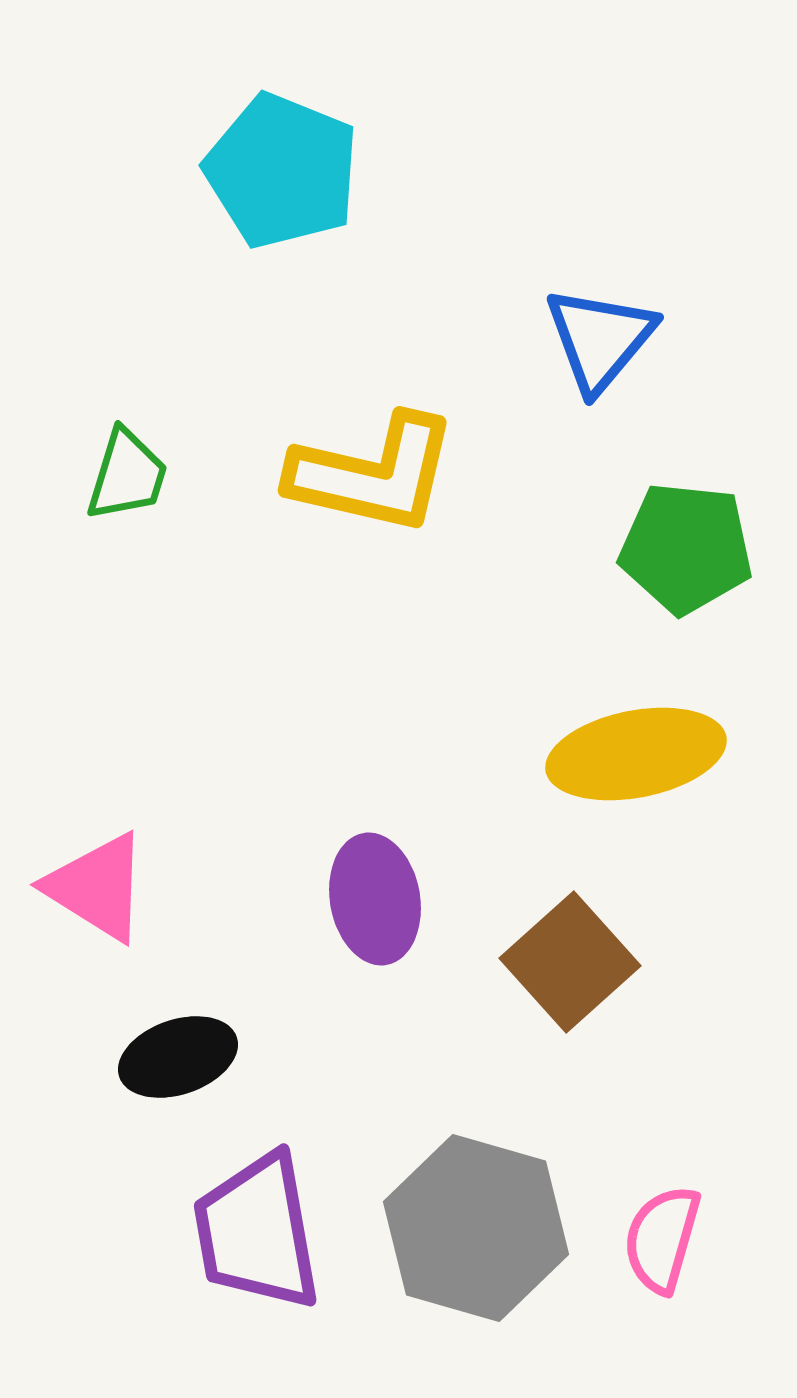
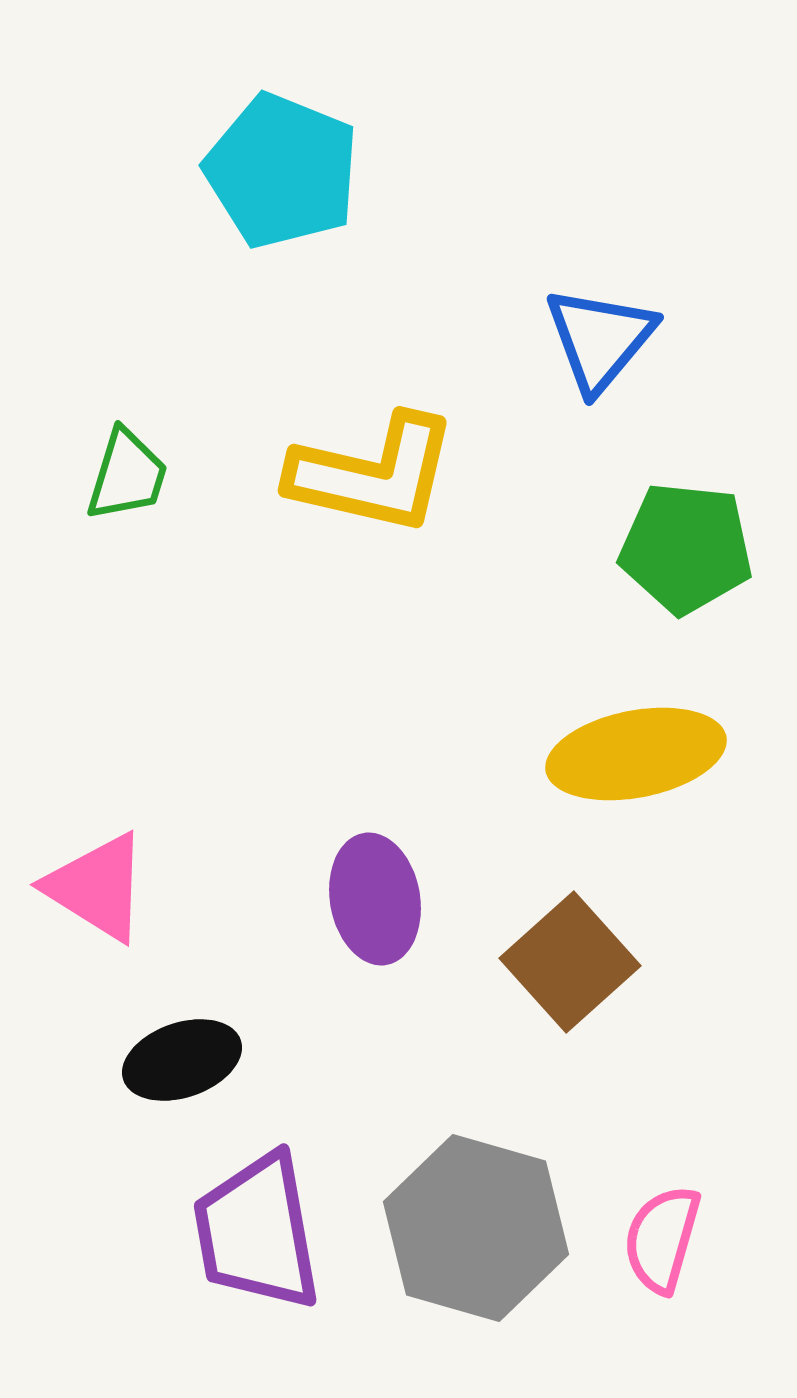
black ellipse: moved 4 px right, 3 px down
